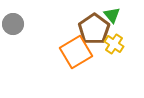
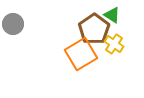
green triangle: rotated 18 degrees counterclockwise
orange square: moved 5 px right, 2 px down
